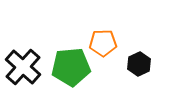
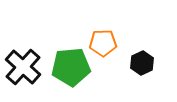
black hexagon: moved 3 px right, 1 px up
